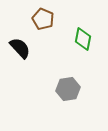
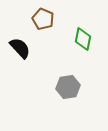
gray hexagon: moved 2 px up
